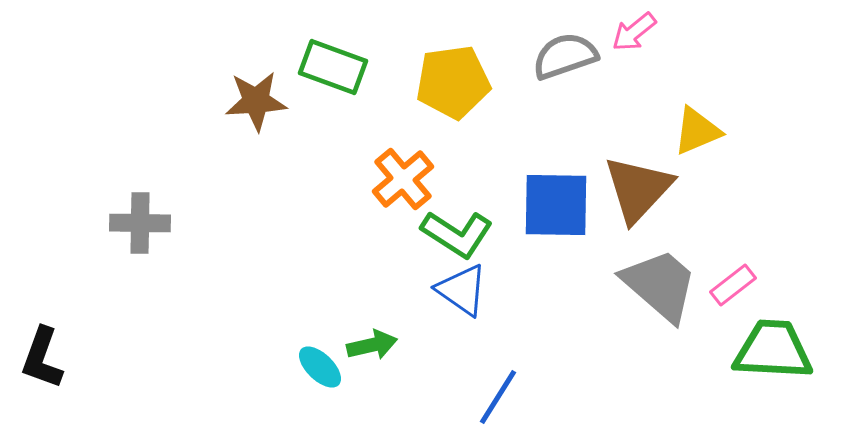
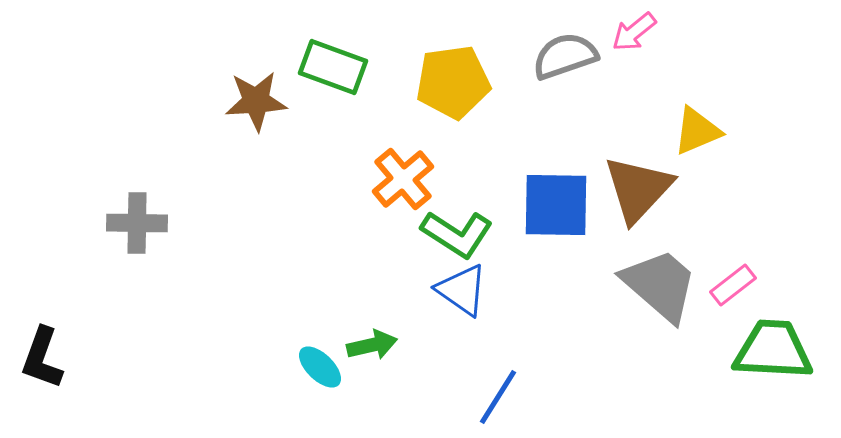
gray cross: moved 3 px left
